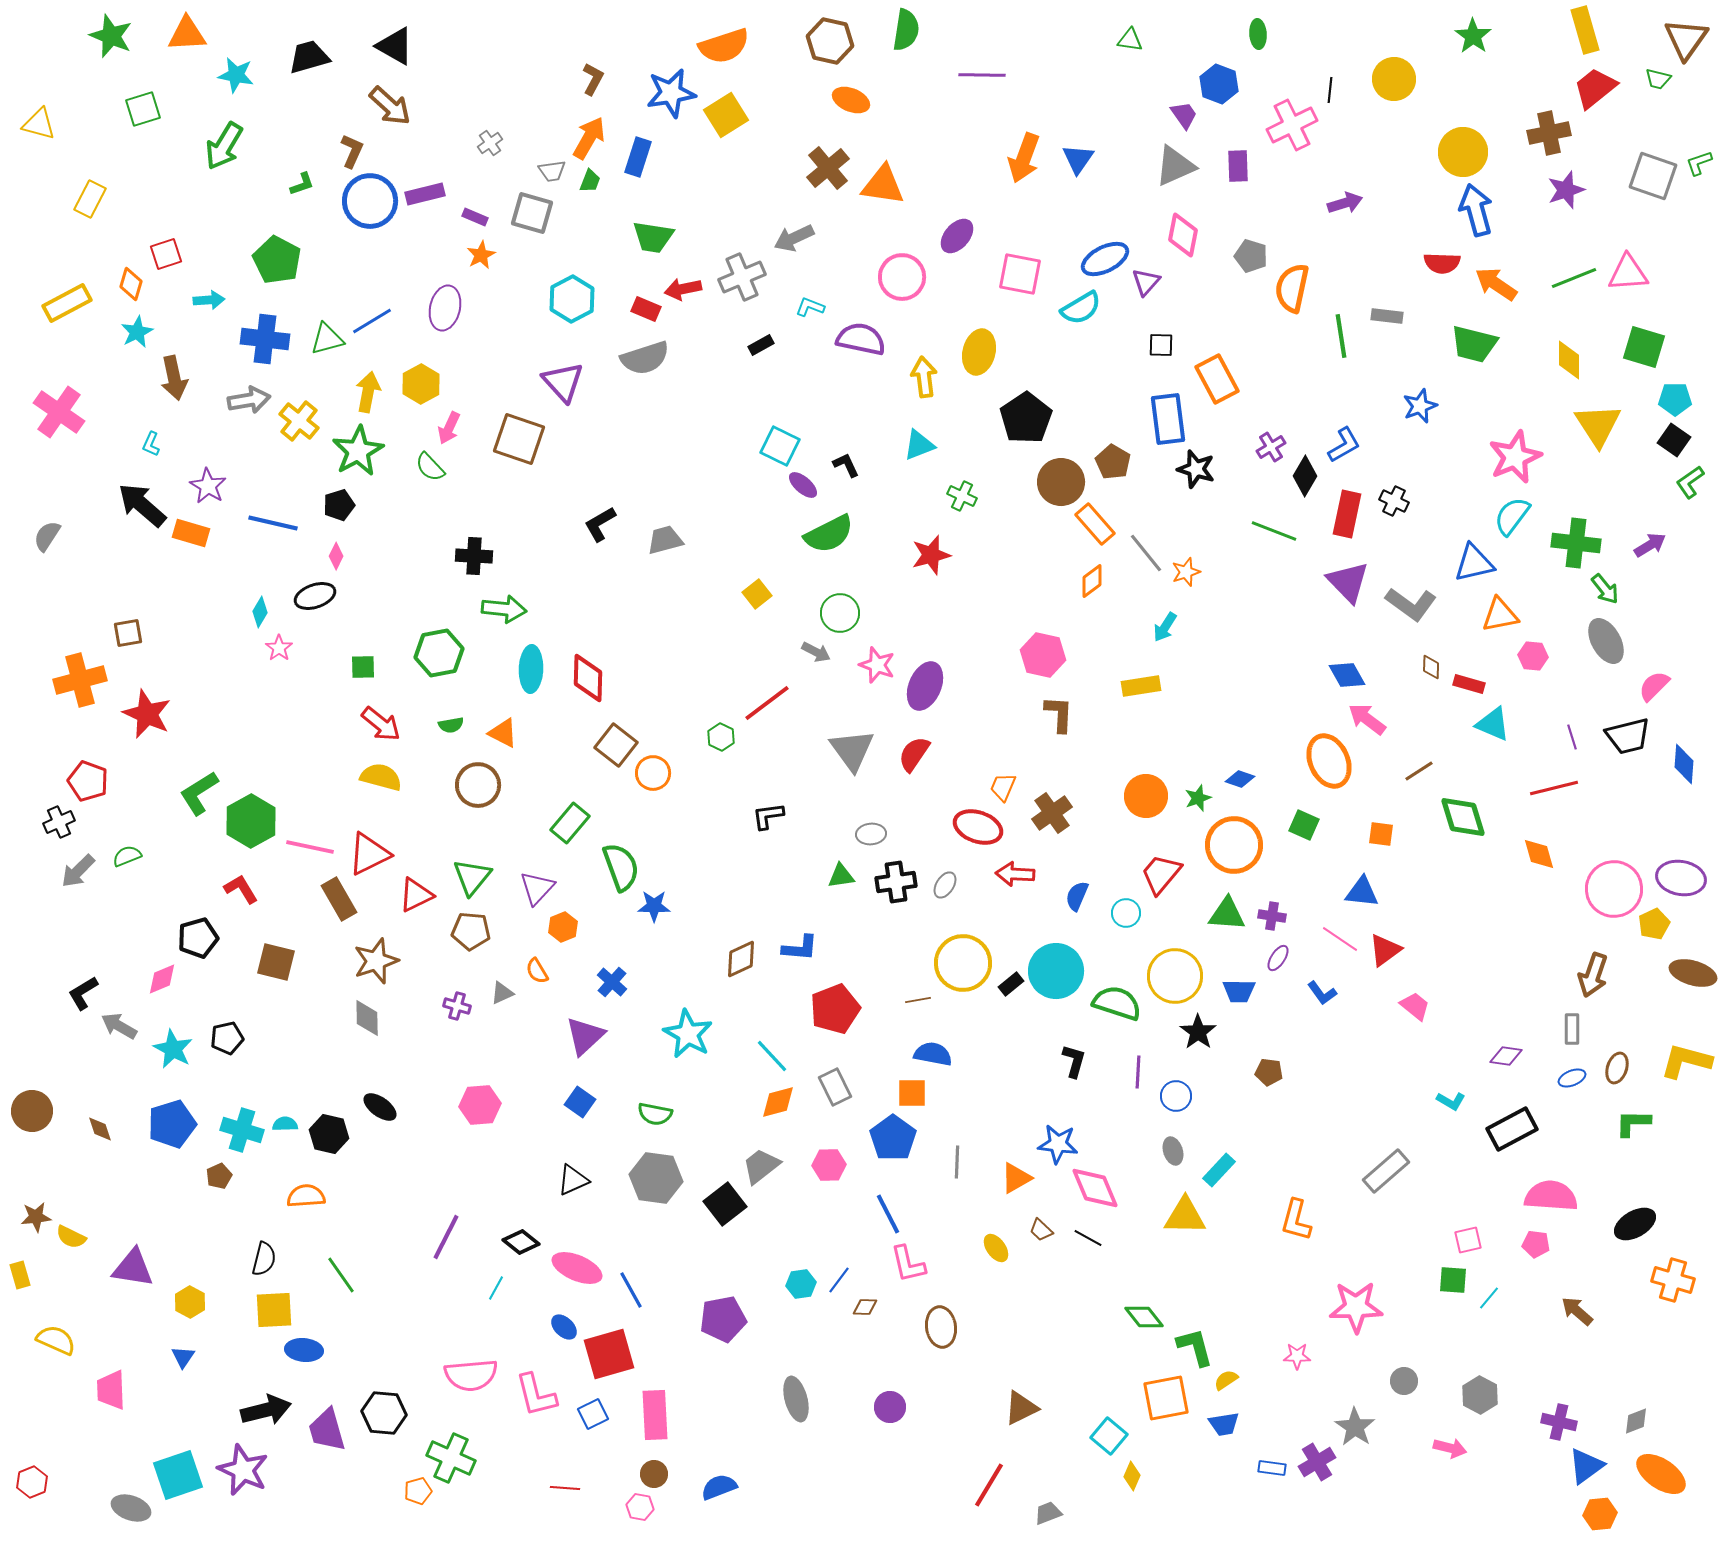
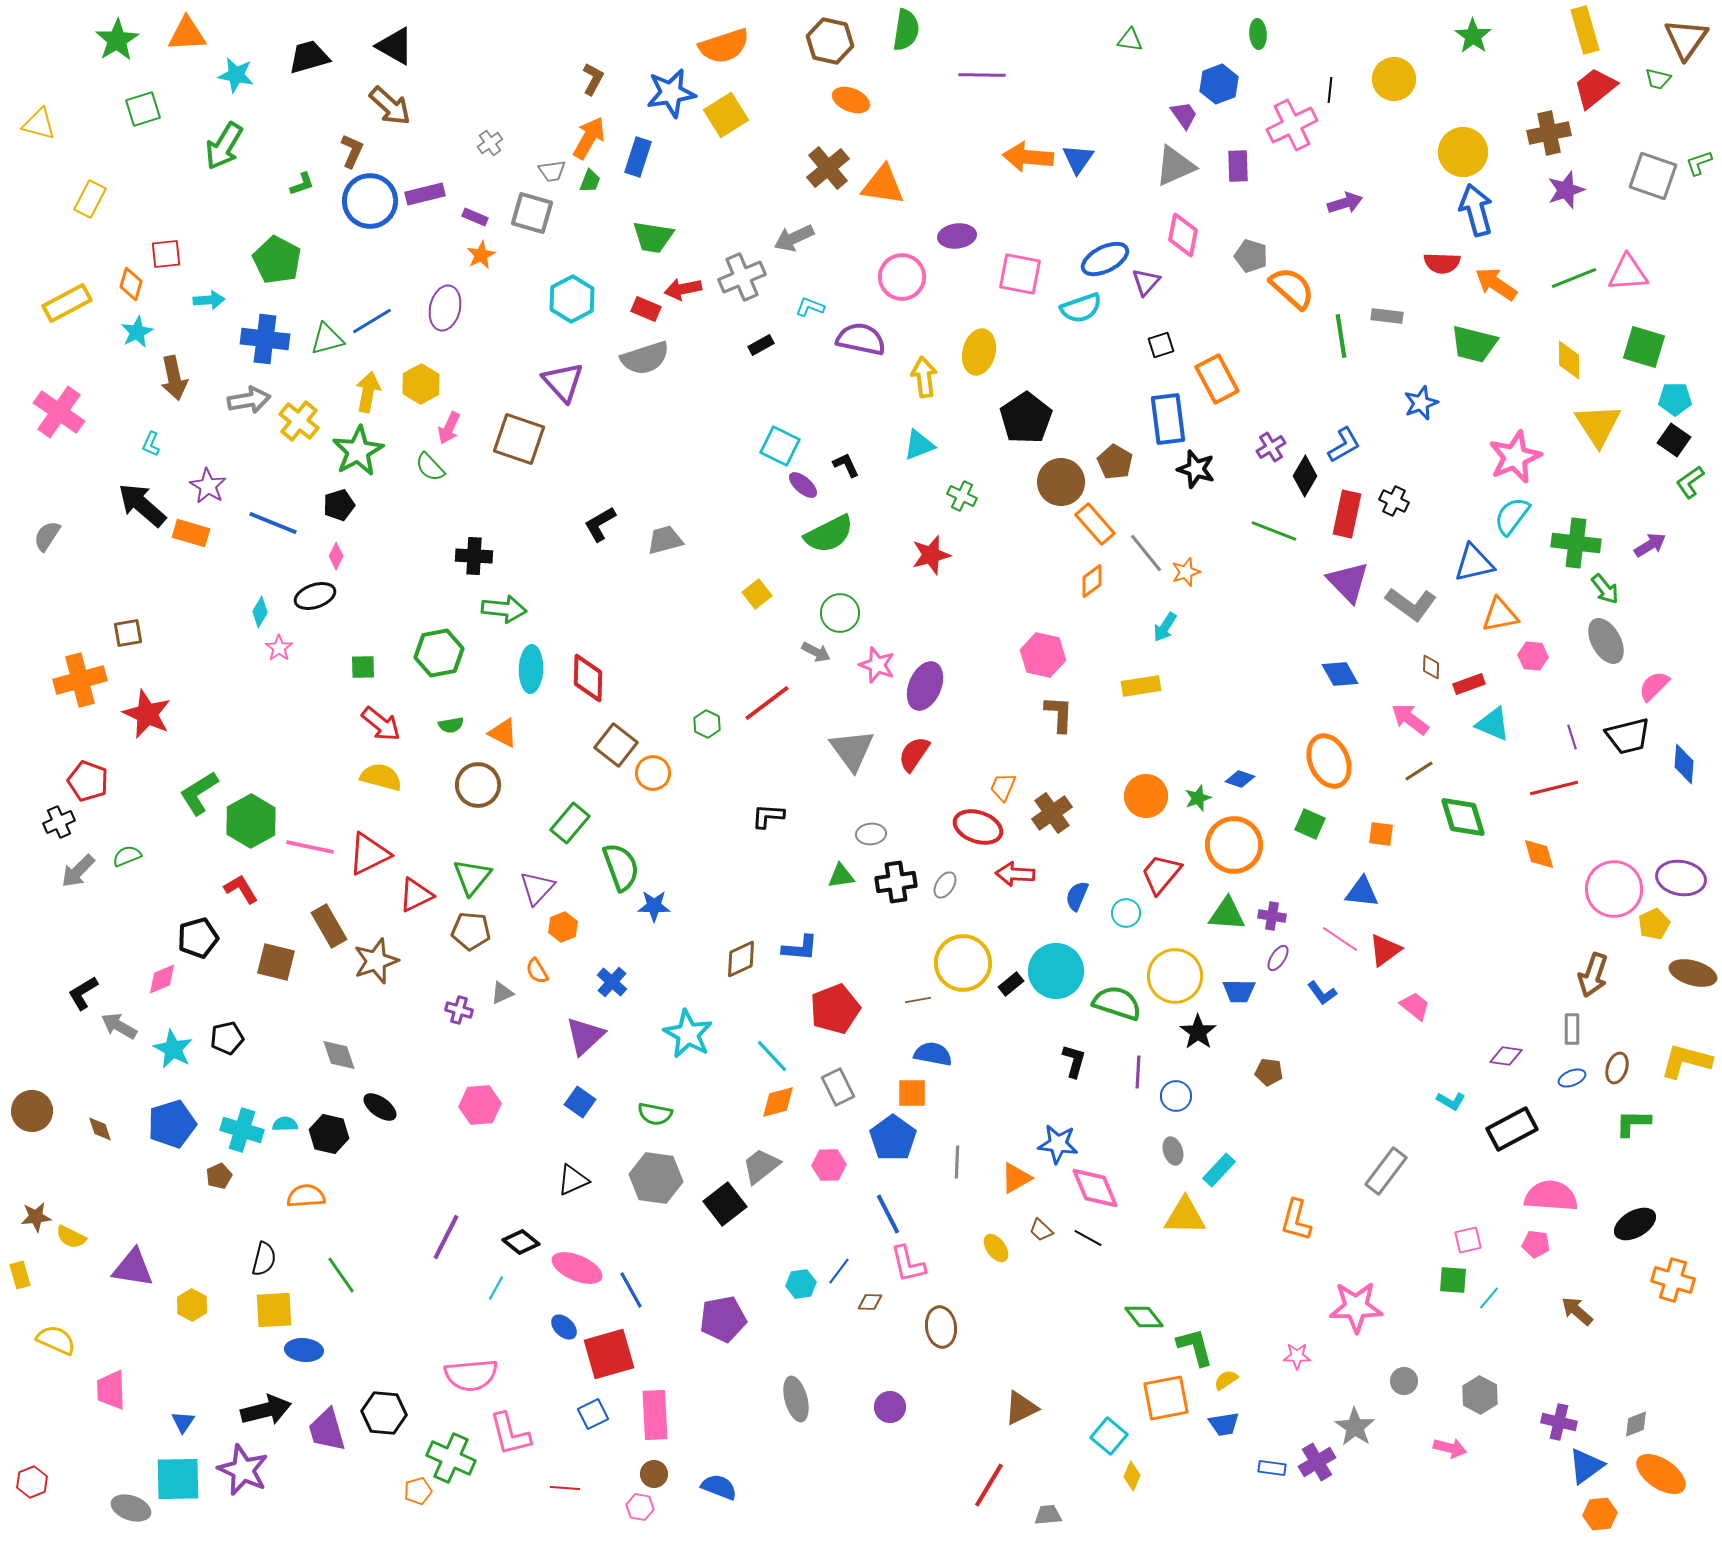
green star at (111, 36): moved 6 px right, 4 px down; rotated 18 degrees clockwise
blue hexagon at (1219, 84): rotated 18 degrees clockwise
orange arrow at (1024, 158): moved 4 px right, 1 px up; rotated 75 degrees clockwise
purple ellipse at (957, 236): rotated 42 degrees clockwise
red square at (166, 254): rotated 12 degrees clockwise
orange semicircle at (1292, 288): rotated 120 degrees clockwise
cyan semicircle at (1081, 308): rotated 12 degrees clockwise
black square at (1161, 345): rotated 20 degrees counterclockwise
blue star at (1420, 406): moved 1 px right, 3 px up
brown pentagon at (1113, 462): moved 2 px right
blue line at (273, 523): rotated 9 degrees clockwise
blue diamond at (1347, 675): moved 7 px left, 1 px up
red rectangle at (1469, 684): rotated 36 degrees counterclockwise
pink arrow at (1367, 719): moved 43 px right
green hexagon at (721, 737): moved 14 px left, 13 px up
black L-shape at (768, 816): rotated 12 degrees clockwise
green square at (1304, 825): moved 6 px right, 1 px up
brown rectangle at (339, 899): moved 10 px left, 27 px down
purple cross at (457, 1006): moved 2 px right, 4 px down
gray diamond at (367, 1018): moved 28 px left, 37 px down; rotated 18 degrees counterclockwise
gray rectangle at (835, 1087): moved 3 px right
gray rectangle at (1386, 1171): rotated 12 degrees counterclockwise
blue line at (839, 1280): moved 9 px up
yellow hexagon at (190, 1302): moved 2 px right, 3 px down
brown diamond at (865, 1307): moved 5 px right, 5 px up
blue triangle at (183, 1357): moved 65 px down
pink L-shape at (536, 1395): moved 26 px left, 39 px down
gray diamond at (1636, 1421): moved 3 px down
cyan square at (178, 1475): moved 4 px down; rotated 18 degrees clockwise
blue semicircle at (719, 1487): rotated 42 degrees clockwise
gray trapezoid at (1048, 1513): moved 2 px down; rotated 16 degrees clockwise
